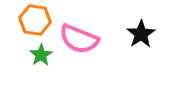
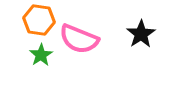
orange hexagon: moved 4 px right
